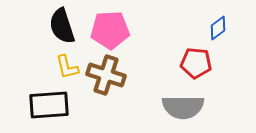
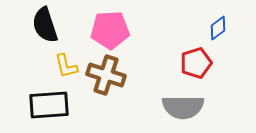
black semicircle: moved 17 px left, 1 px up
red pentagon: rotated 24 degrees counterclockwise
yellow L-shape: moved 1 px left, 1 px up
